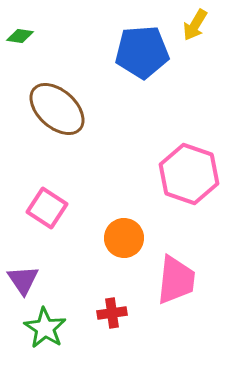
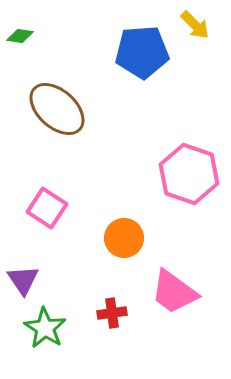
yellow arrow: rotated 76 degrees counterclockwise
pink trapezoid: moved 2 px left, 12 px down; rotated 120 degrees clockwise
